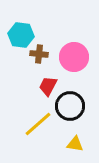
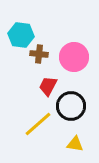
black circle: moved 1 px right
